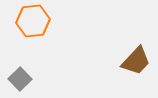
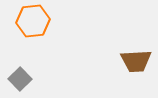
brown trapezoid: rotated 44 degrees clockwise
